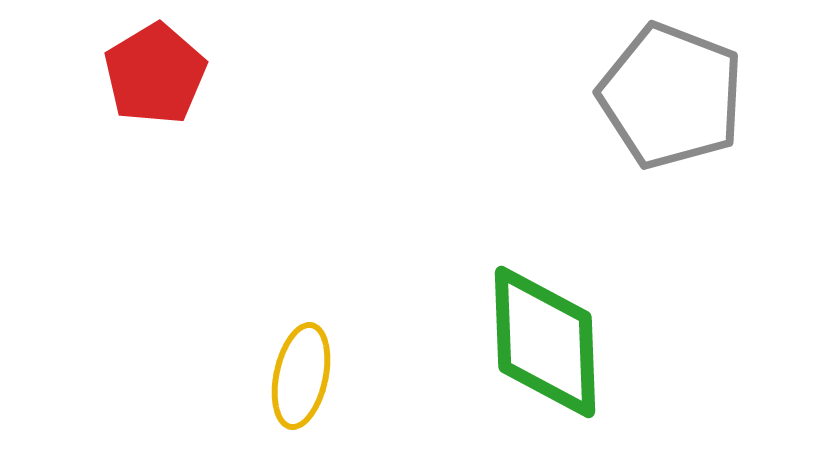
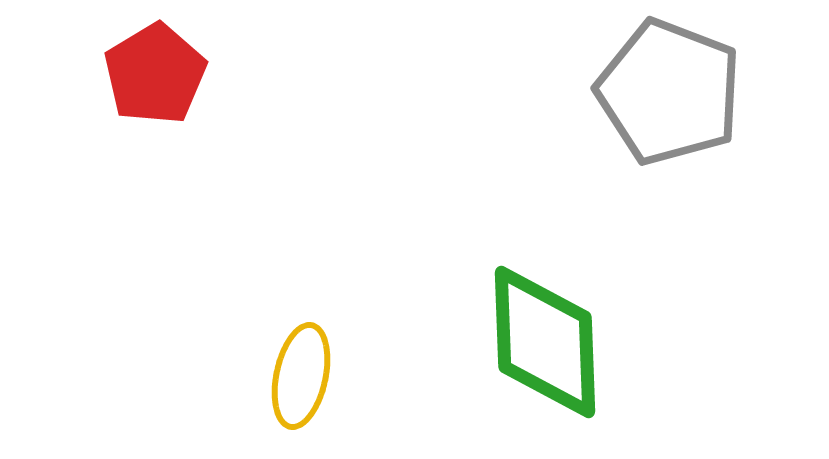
gray pentagon: moved 2 px left, 4 px up
